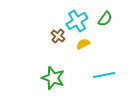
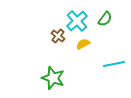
cyan cross: rotated 10 degrees counterclockwise
cyan line: moved 10 px right, 11 px up
